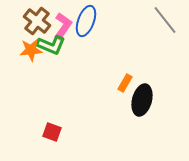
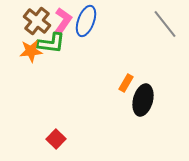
gray line: moved 4 px down
pink L-shape: moved 5 px up
green L-shape: moved 2 px up; rotated 16 degrees counterclockwise
orange star: moved 1 px down
orange rectangle: moved 1 px right
black ellipse: moved 1 px right
red square: moved 4 px right, 7 px down; rotated 24 degrees clockwise
